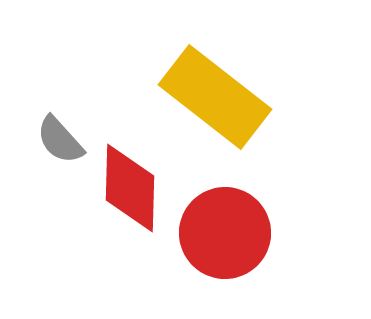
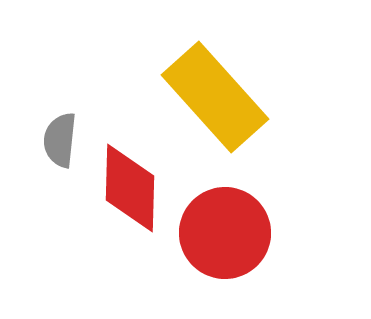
yellow rectangle: rotated 10 degrees clockwise
gray semicircle: rotated 48 degrees clockwise
